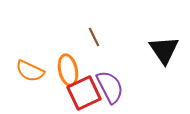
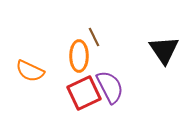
orange ellipse: moved 11 px right, 14 px up; rotated 12 degrees clockwise
